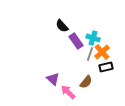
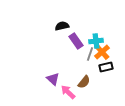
black semicircle: rotated 120 degrees clockwise
cyan cross: moved 3 px right, 3 px down; rotated 24 degrees counterclockwise
brown semicircle: moved 2 px left
